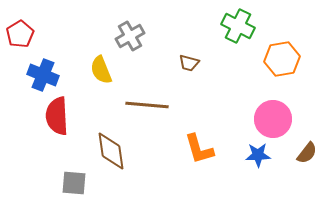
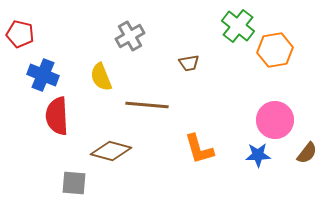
green cross: rotated 12 degrees clockwise
red pentagon: rotated 28 degrees counterclockwise
orange hexagon: moved 7 px left, 9 px up
brown trapezoid: rotated 25 degrees counterclockwise
yellow semicircle: moved 7 px down
pink circle: moved 2 px right, 1 px down
brown diamond: rotated 66 degrees counterclockwise
